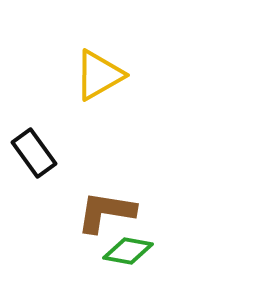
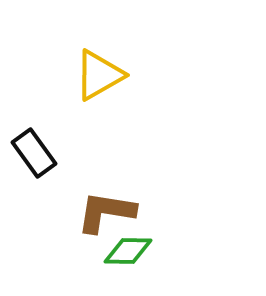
green diamond: rotated 9 degrees counterclockwise
